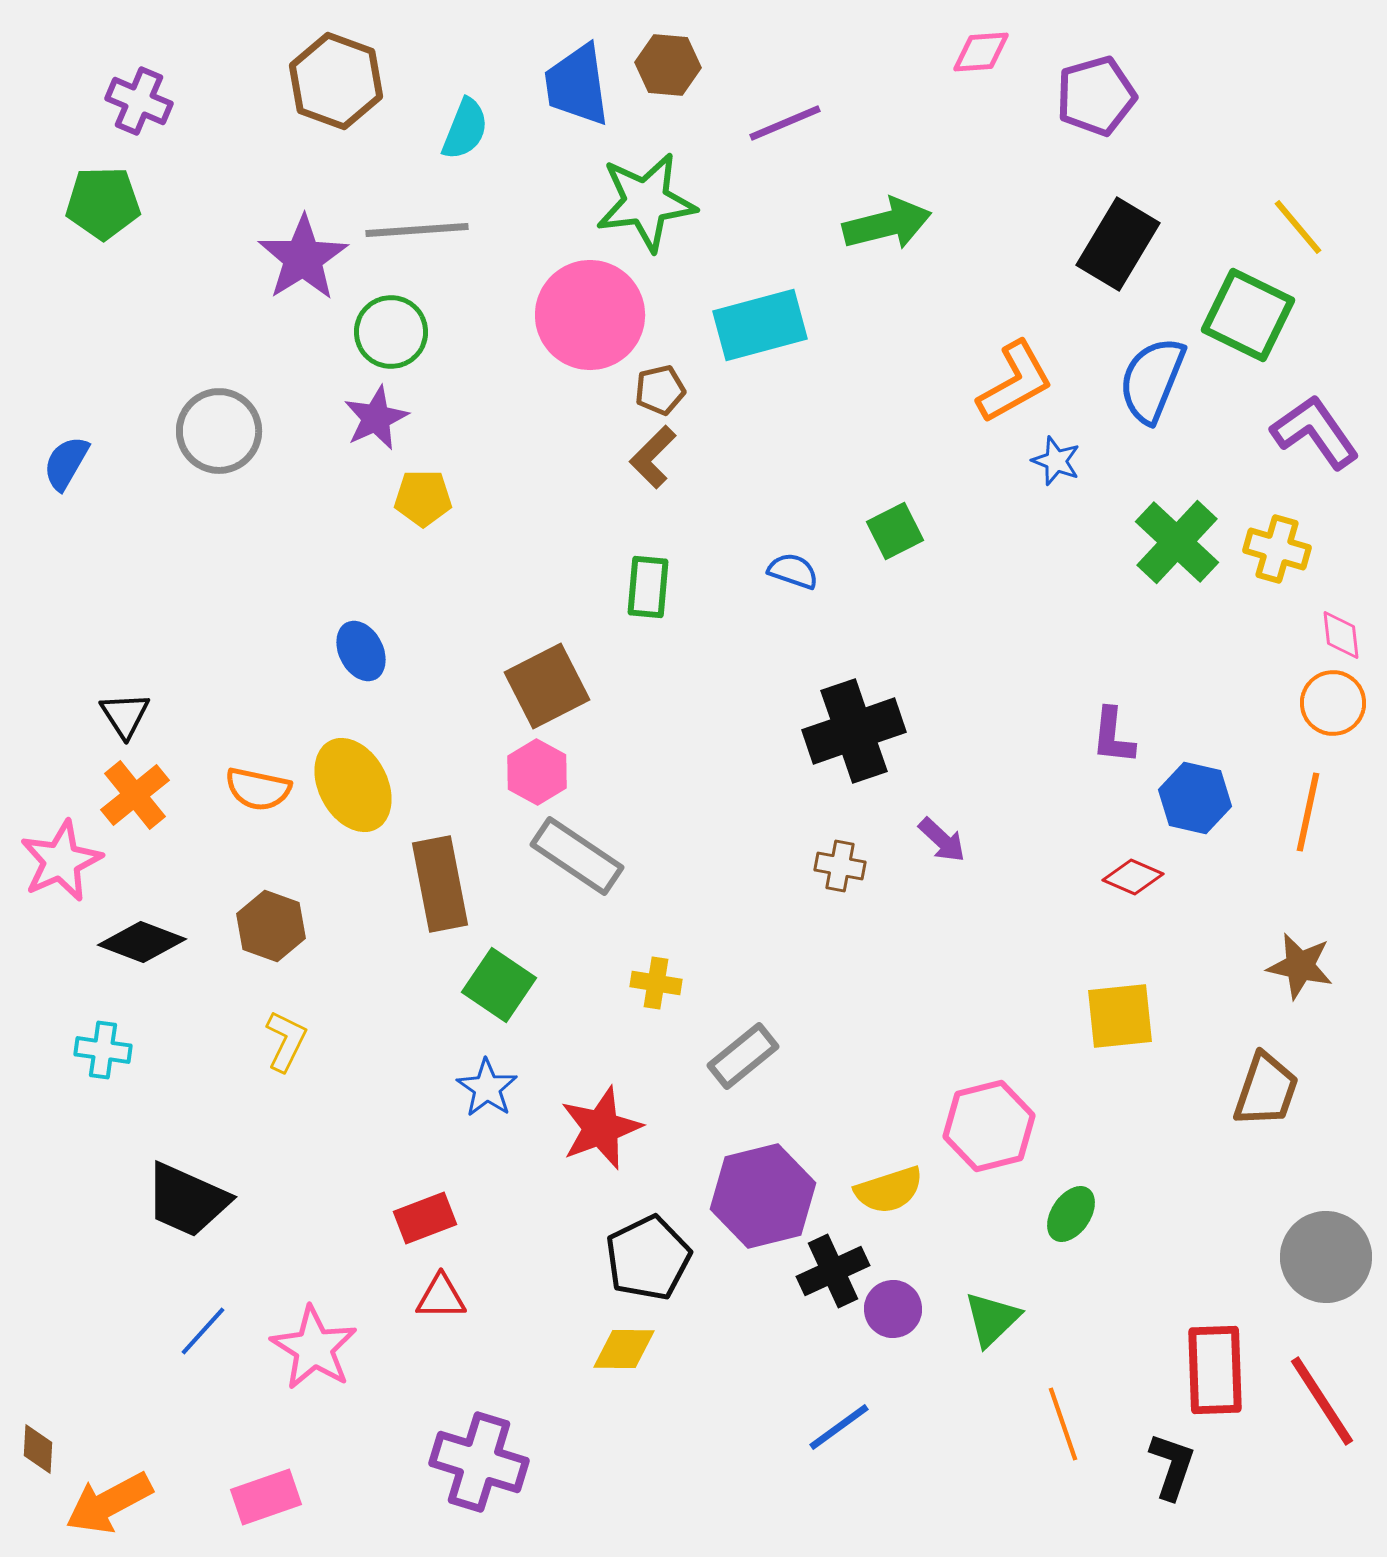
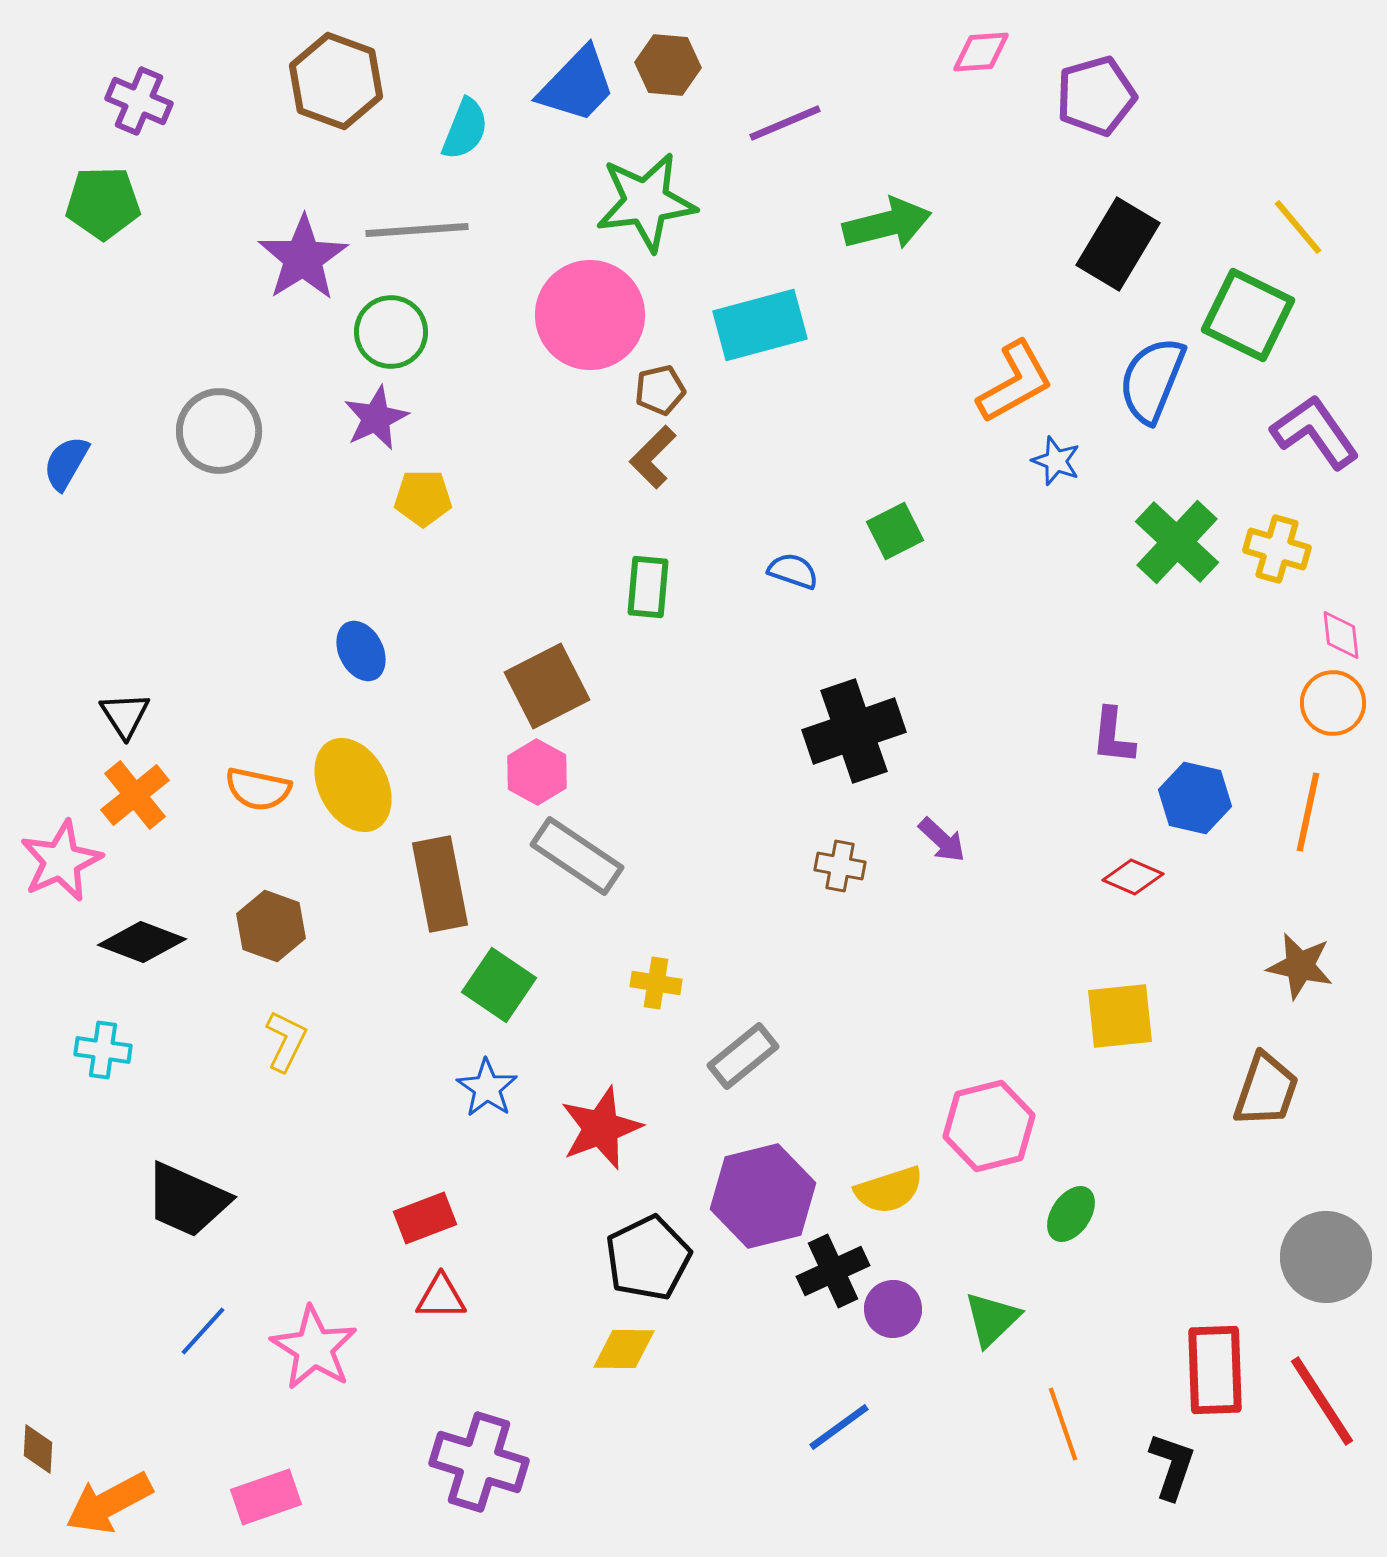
blue trapezoid at (577, 85): rotated 128 degrees counterclockwise
